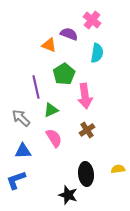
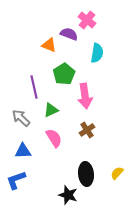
pink cross: moved 5 px left
purple line: moved 2 px left
yellow semicircle: moved 1 px left, 4 px down; rotated 40 degrees counterclockwise
